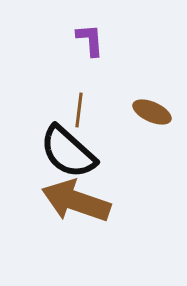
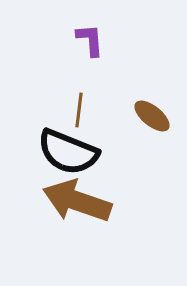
brown ellipse: moved 4 px down; rotated 15 degrees clockwise
black semicircle: rotated 20 degrees counterclockwise
brown arrow: moved 1 px right
